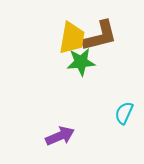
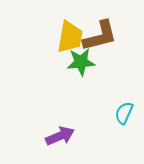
yellow trapezoid: moved 2 px left, 1 px up
